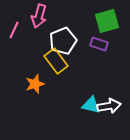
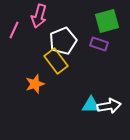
cyan triangle: rotated 12 degrees counterclockwise
